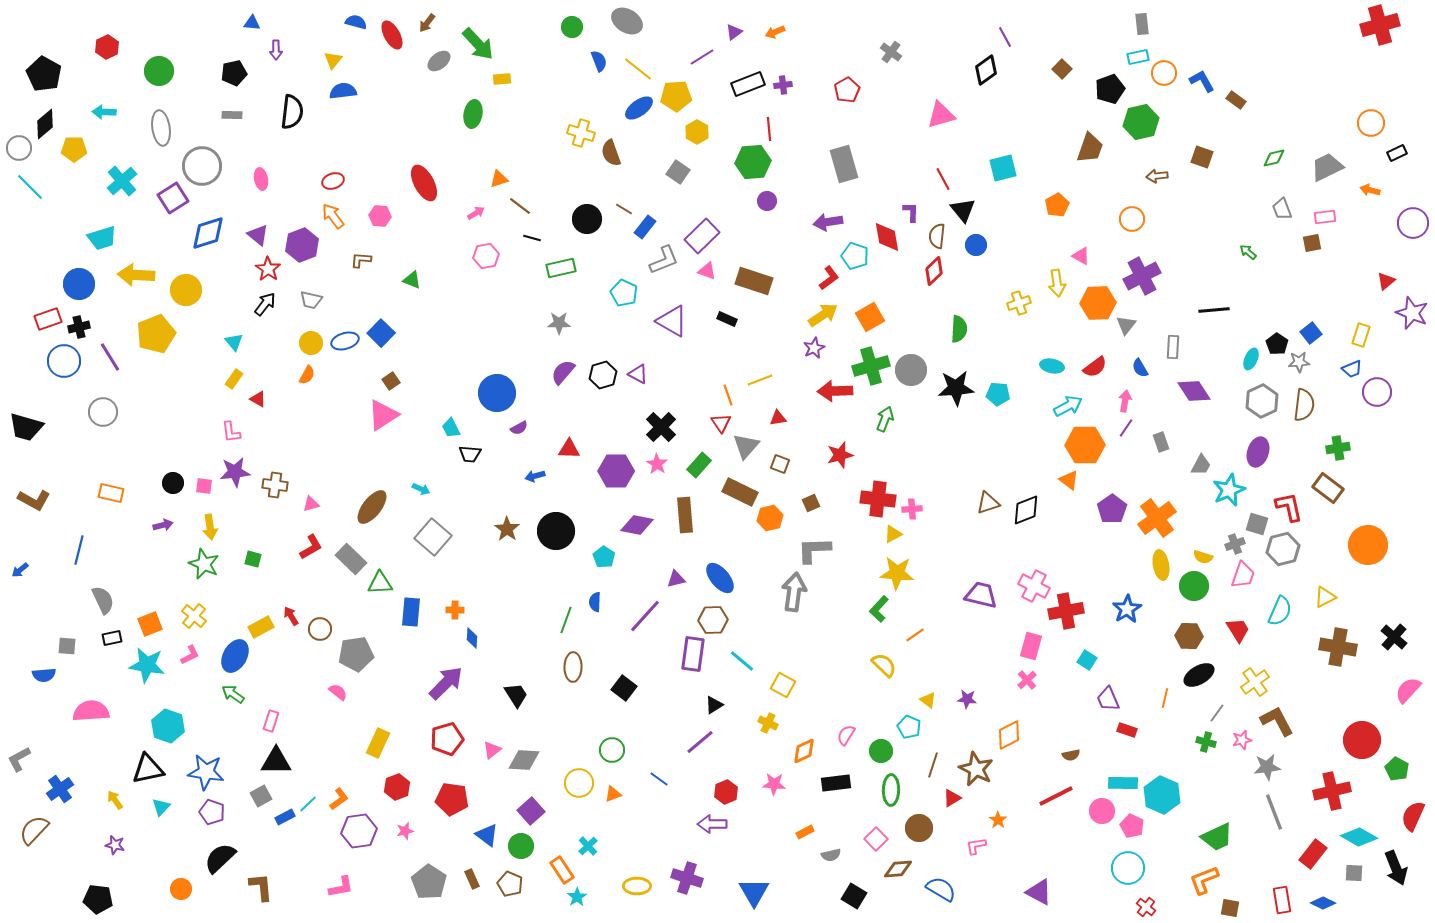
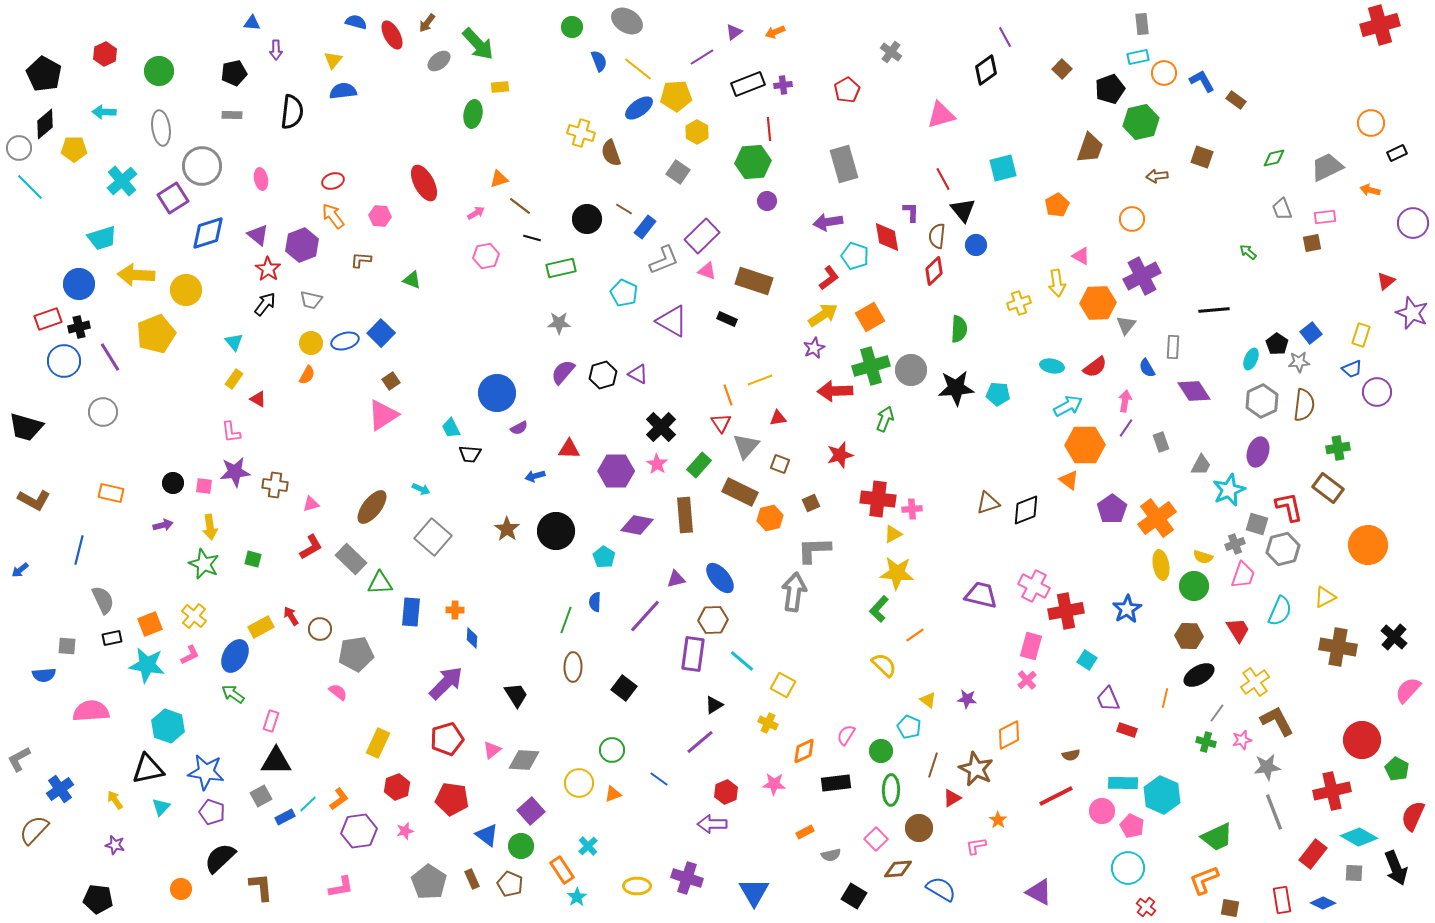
red hexagon at (107, 47): moved 2 px left, 7 px down
yellow rectangle at (502, 79): moved 2 px left, 8 px down
blue semicircle at (1140, 368): moved 7 px right
